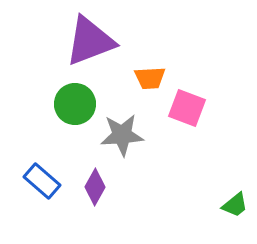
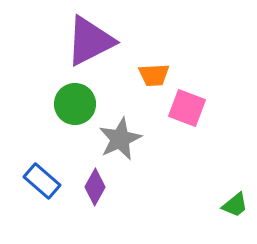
purple triangle: rotated 6 degrees counterclockwise
orange trapezoid: moved 4 px right, 3 px up
gray star: moved 2 px left, 4 px down; rotated 21 degrees counterclockwise
